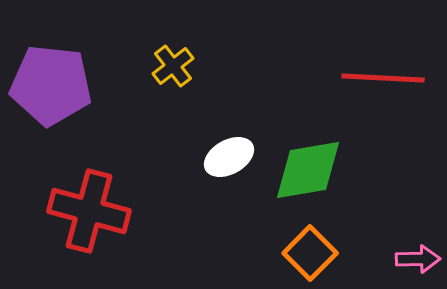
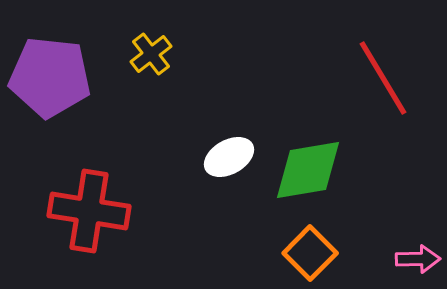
yellow cross: moved 22 px left, 12 px up
red line: rotated 56 degrees clockwise
purple pentagon: moved 1 px left, 8 px up
red cross: rotated 6 degrees counterclockwise
